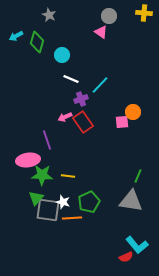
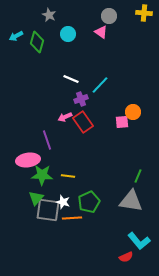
cyan circle: moved 6 px right, 21 px up
cyan L-shape: moved 2 px right, 4 px up
